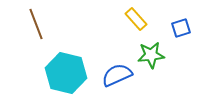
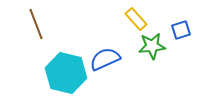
blue square: moved 2 px down
green star: moved 1 px right, 9 px up
blue semicircle: moved 12 px left, 16 px up
